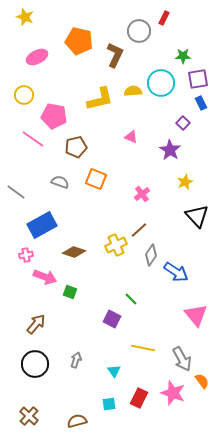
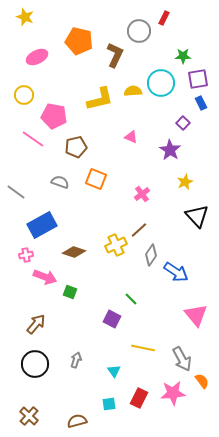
pink star at (173, 393): rotated 25 degrees counterclockwise
